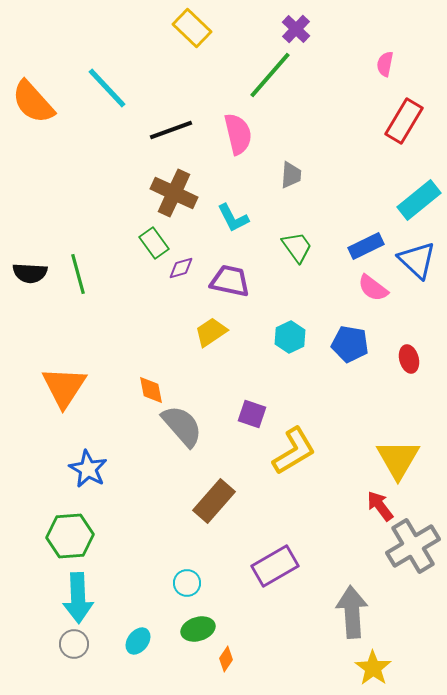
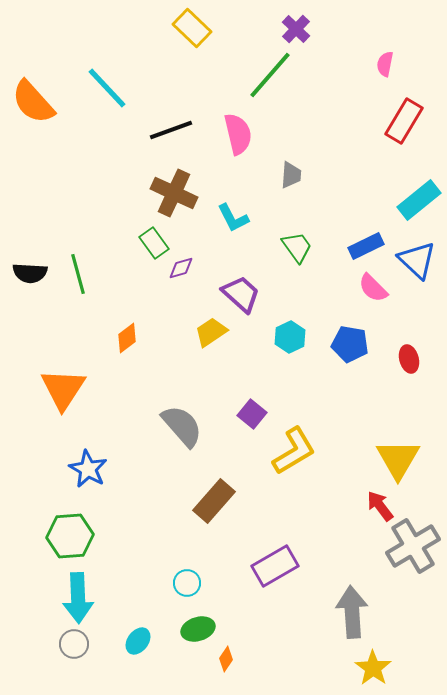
purple trapezoid at (230, 281): moved 11 px right, 13 px down; rotated 30 degrees clockwise
pink semicircle at (373, 288): rotated 8 degrees clockwise
orange triangle at (64, 387): moved 1 px left, 2 px down
orange diamond at (151, 390): moved 24 px left, 52 px up; rotated 64 degrees clockwise
purple square at (252, 414): rotated 20 degrees clockwise
